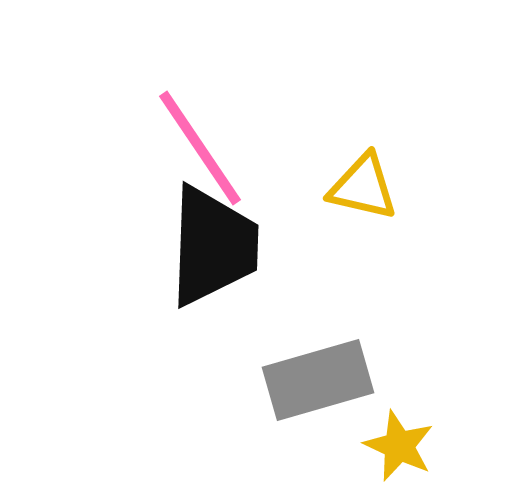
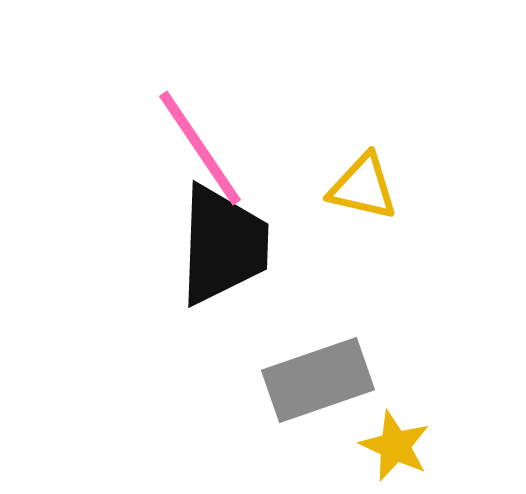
black trapezoid: moved 10 px right, 1 px up
gray rectangle: rotated 3 degrees counterclockwise
yellow star: moved 4 px left
